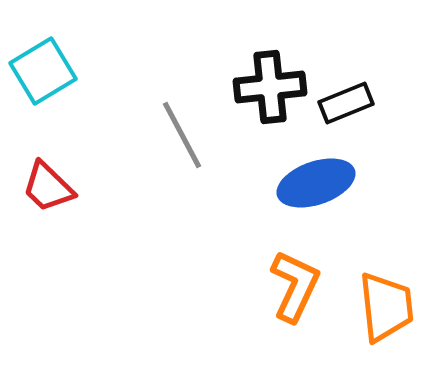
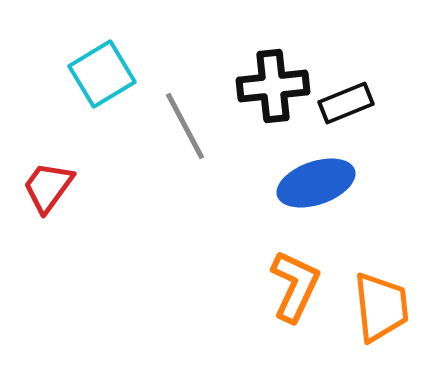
cyan square: moved 59 px right, 3 px down
black cross: moved 3 px right, 1 px up
gray line: moved 3 px right, 9 px up
red trapezoid: rotated 82 degrees clockwise
orange trapezoid: moved 5 px left
